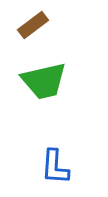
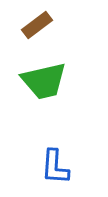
brown rectangle: moved 4 px right
